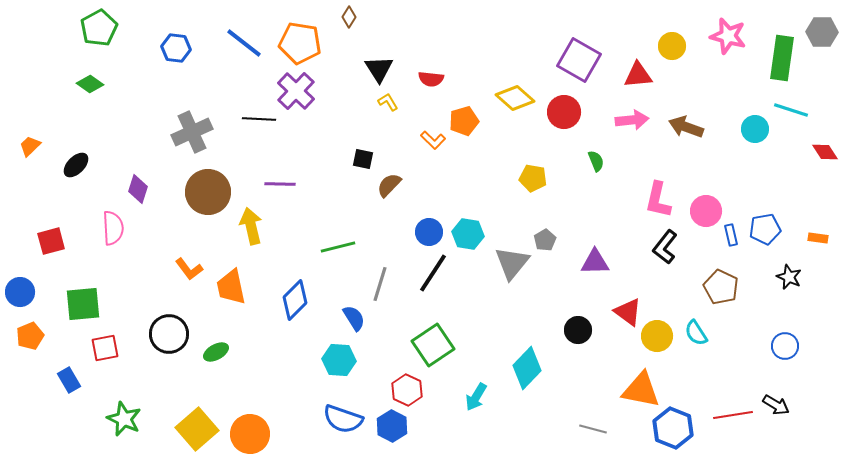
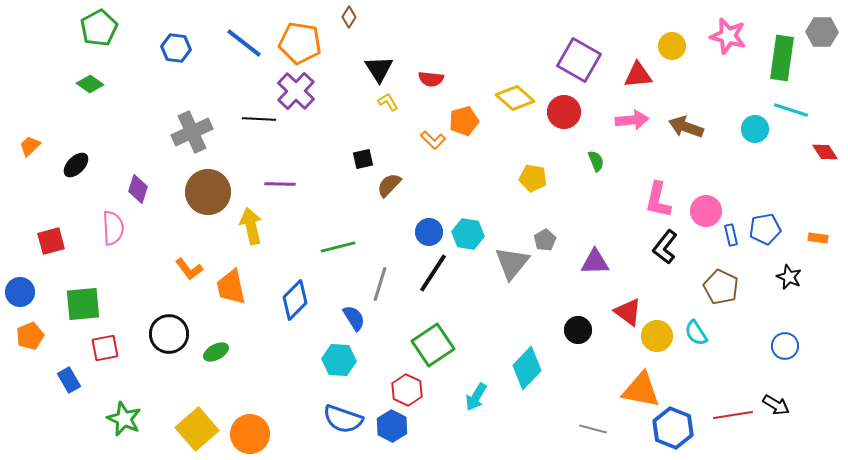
black square at (363, 159): rotated 25 degrees counterclockwise
